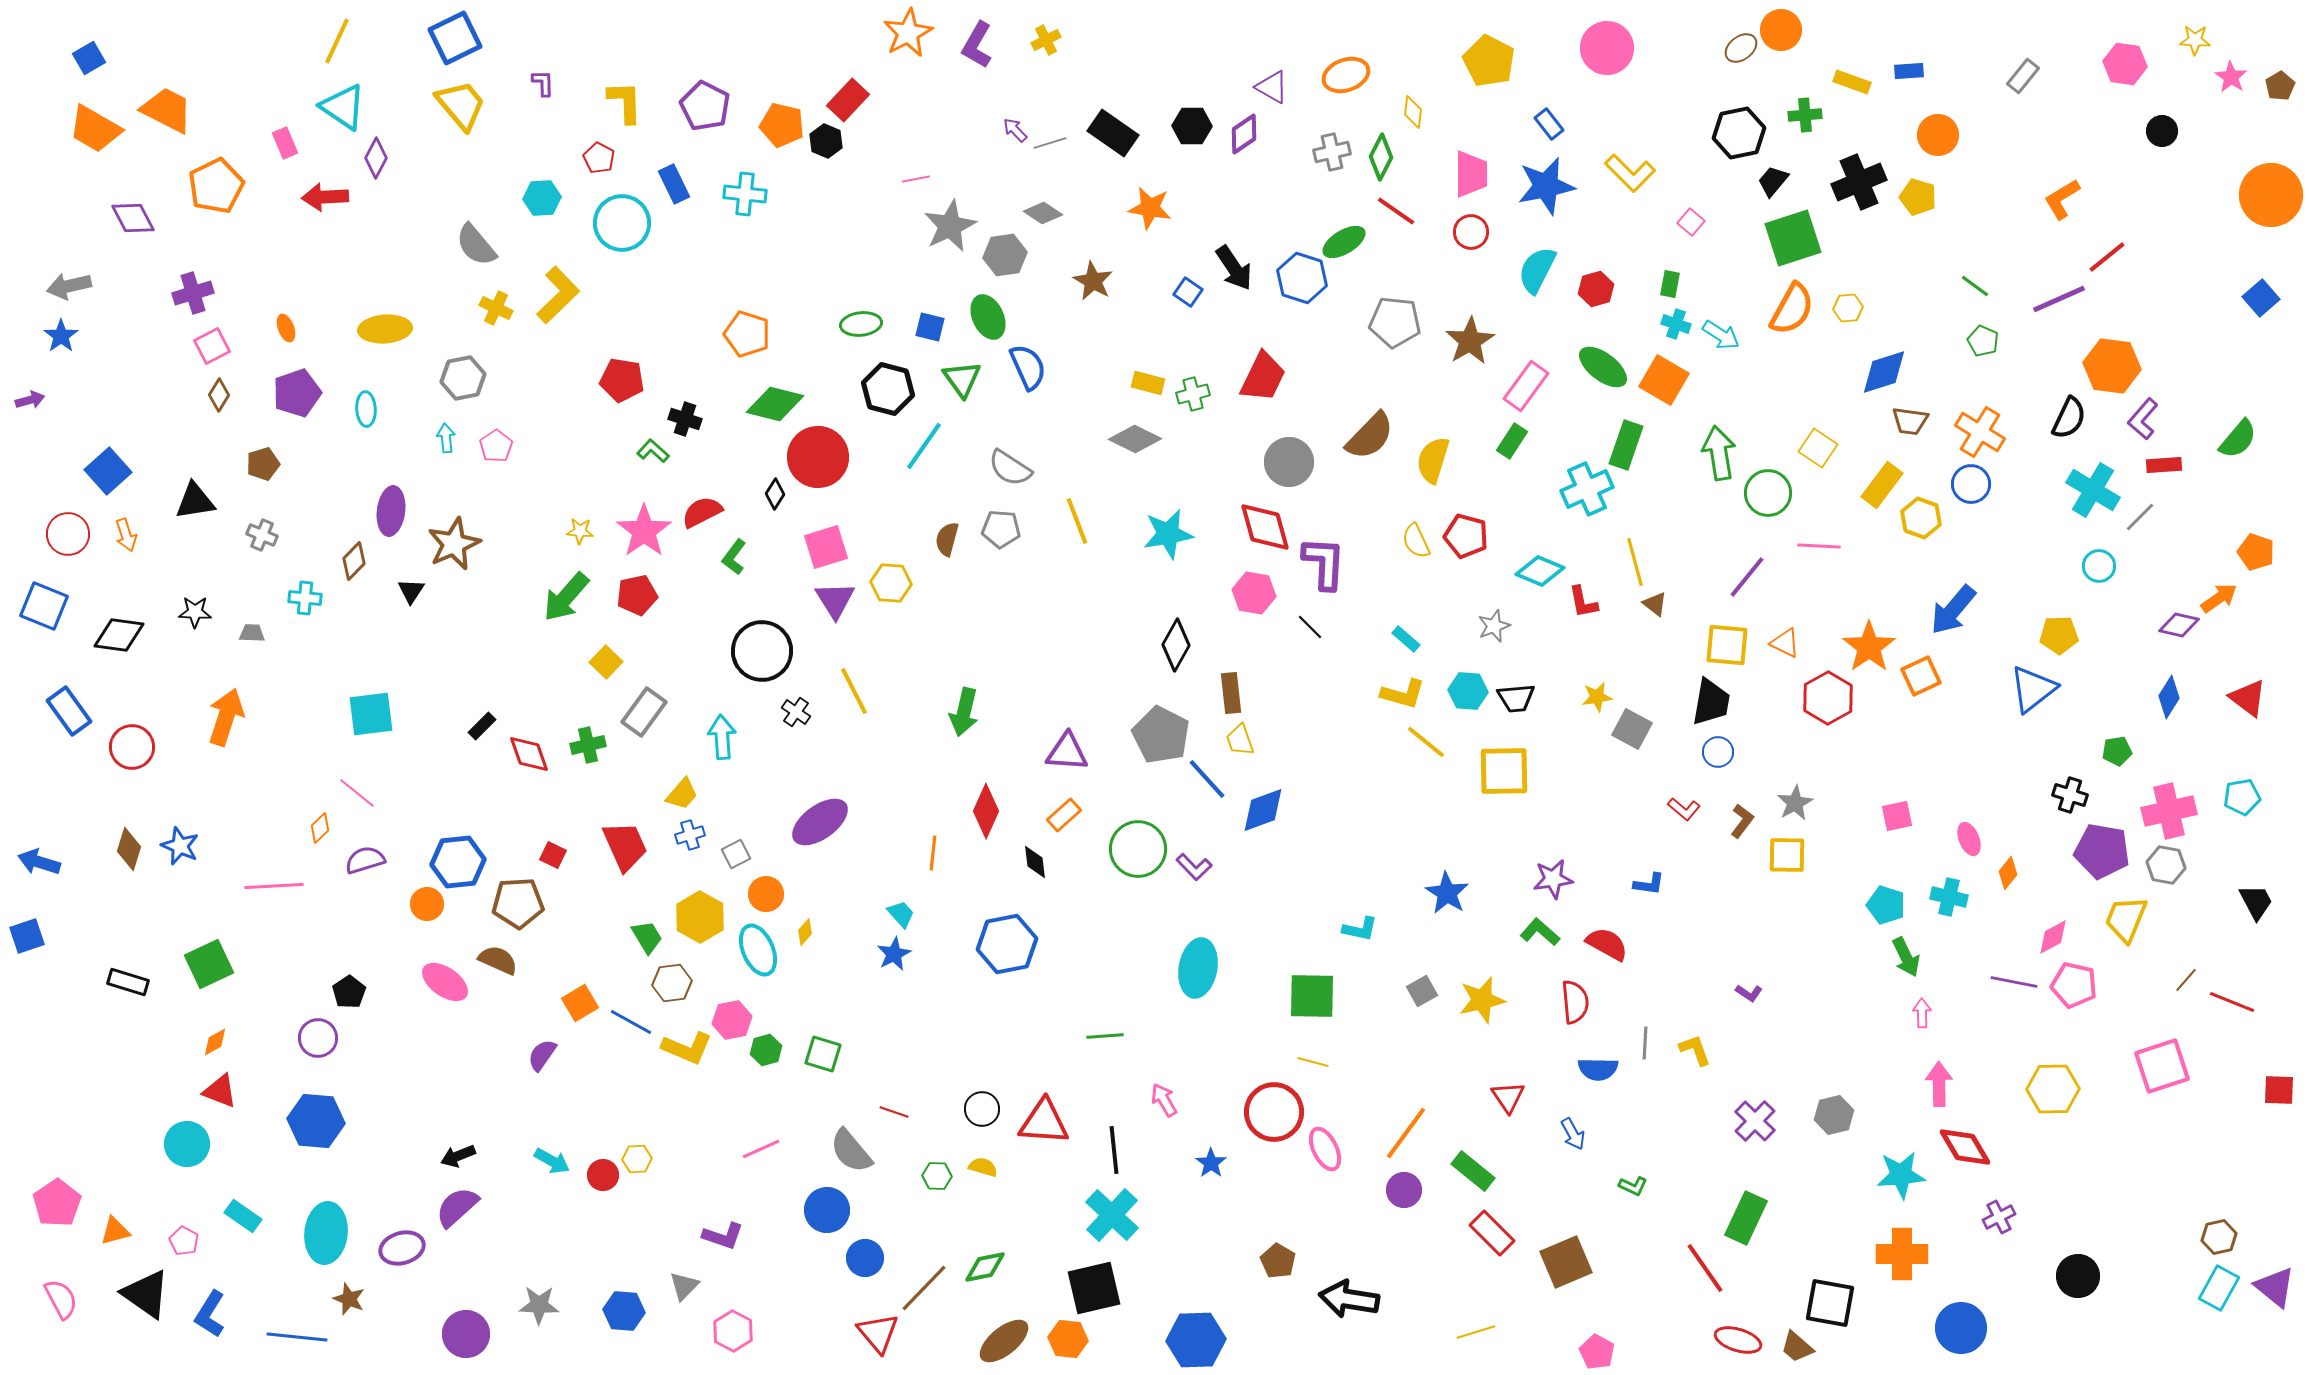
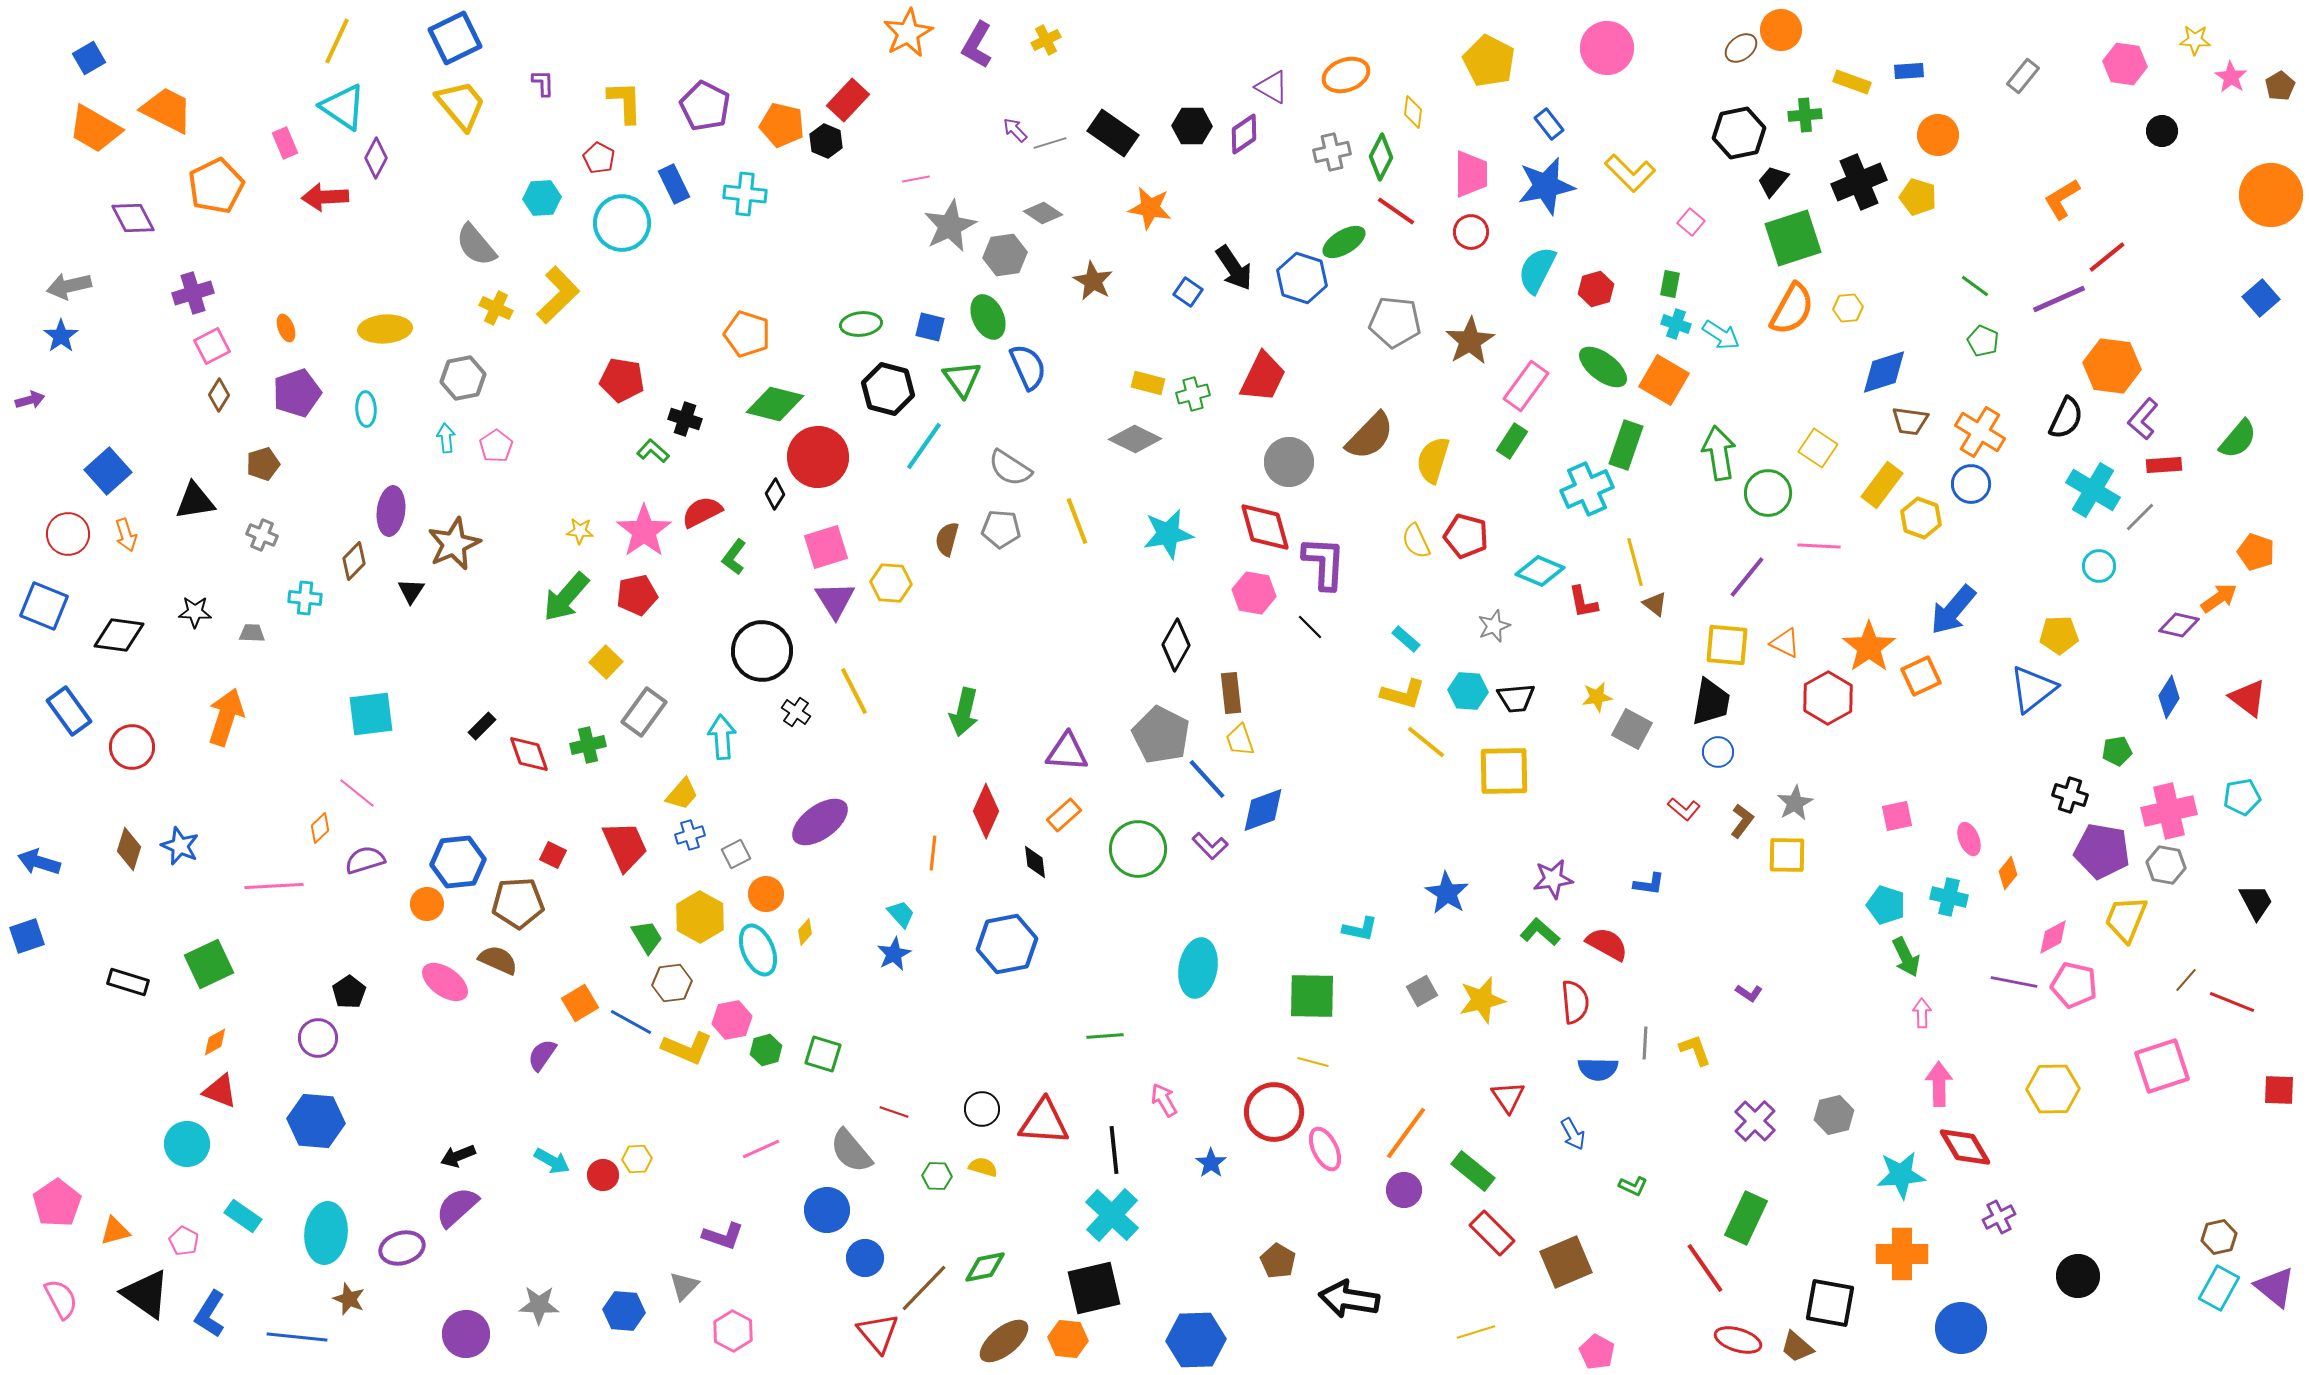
black semicircle at (2069, 418): moved 3 px left
purple L-shape at (1194, 867): moved 16 px right, 21 px up
